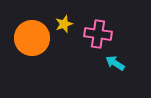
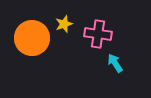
cyan arrow: rotated 24 degrees clockwise
